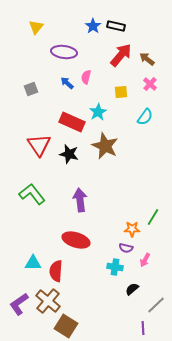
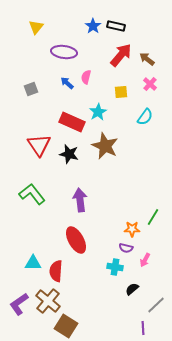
red ellipse: rotated 44 degrees clockwise
